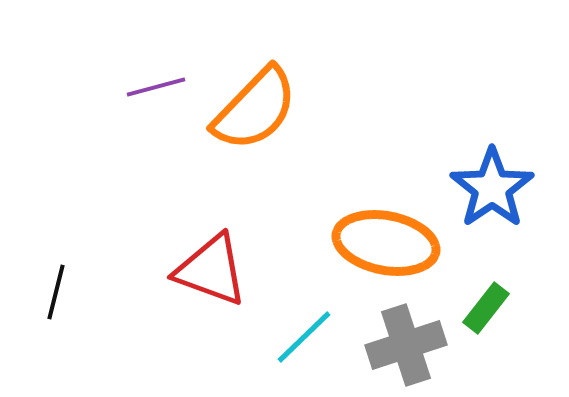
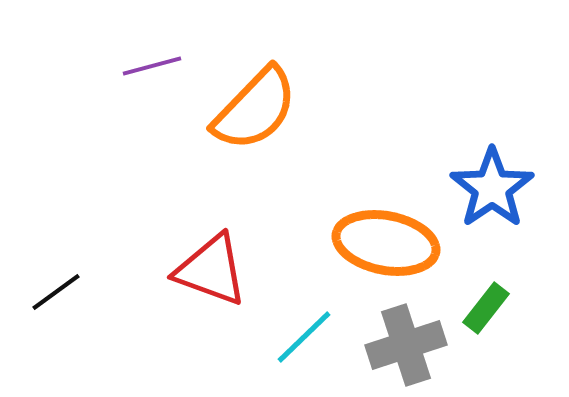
purple line: moved 4 px left, 21 px up
black line: rotated 40 degrees clockwise
